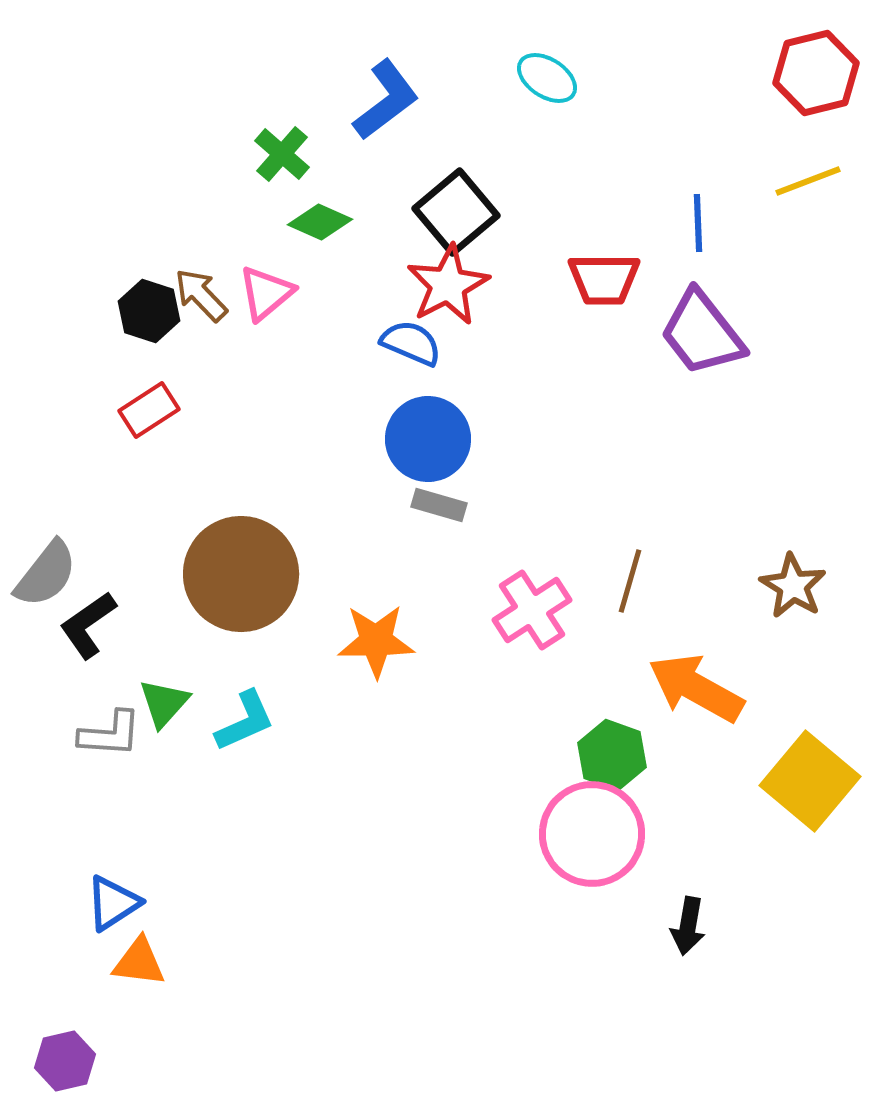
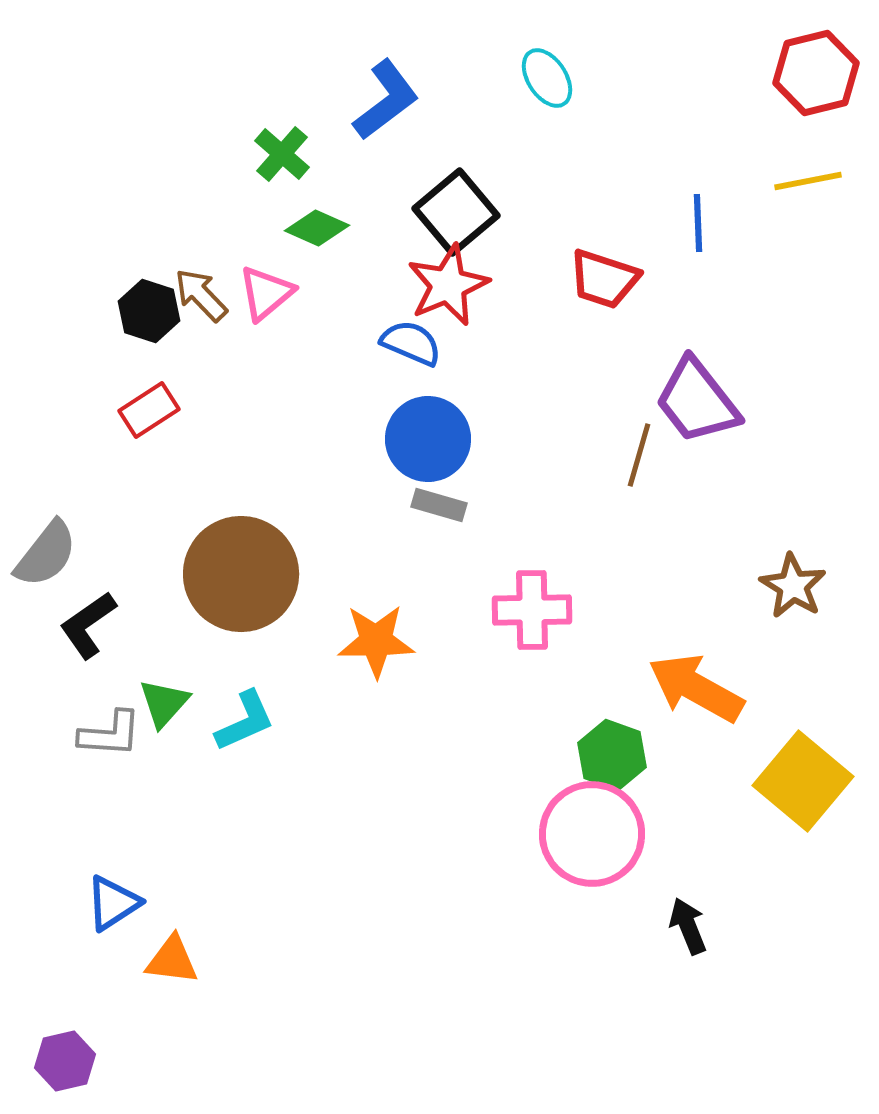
cyan ellipse: rotated 24 degrees clockwise
yellow line: rotated 10 degrees clockwise
green diamond: moved 3 px left, 6 px down
red trapezoid: rotated 18 degrees clockwise
red star: rotated 4 degrees clockwise
purple trapezoid: moved 5 px left, 68 px down
gray semicircle: moved 20 px up
brown line: moved 9 px right, 126 px up
pink cross: rotated 32 degrees clockwise
yellow square: moved 7 px left
black arrow: rotated 148 degrees clockwise
orange triangle: moved 33 px right, 2 px up
